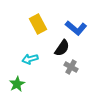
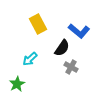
blue L-shape: moved 3 px right, 3 px down
cyan arrow: rotated 28 degrees counterclockwise
